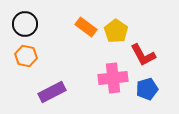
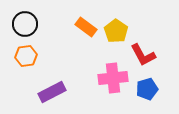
orange hexagon: rotated 20 degrees counterclockwise
